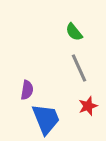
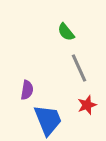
green semicircle: moved 8 px left
red star: moved 1 px left, 1 px up
blue trapezoid: moved 2 px right, 1 px down
